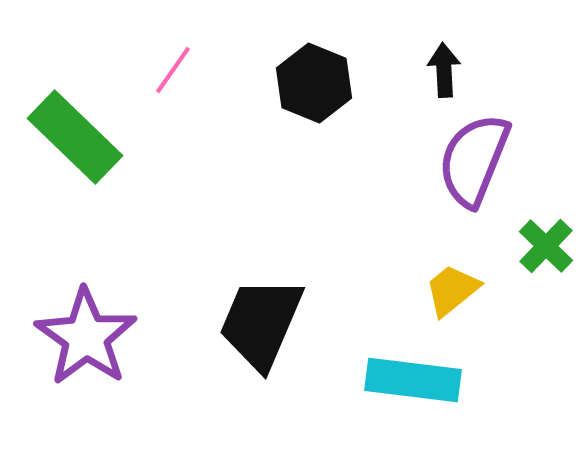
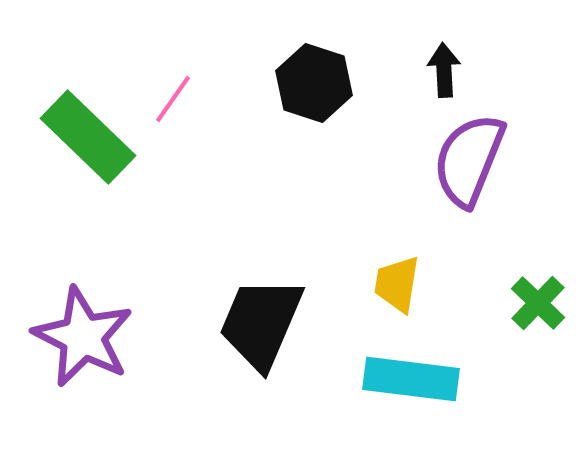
pink line: moved 29 px down
black hexagon: rotated 4 degrees counterclockwise
green rectangle: moved 13 px right
purple semicircle: moved 5 px left
green cross: moved 8 px left, 57 px down
yellow trapezoid: moved 55 px left, 6 px up; rotated 42 degrees counterclockwise
purple star: moved 3 px left; rotated 8 degrees counterclockwise
cyan rectangle: moved 2 px left, 1 px up
